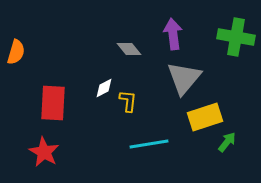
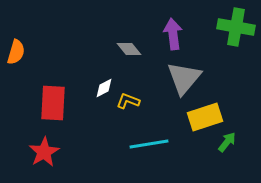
green cross: moved 10 px up
yellow L-shape: rotated 75 degrees counterclockwise
red star: rotated 12 degrees clockwise
